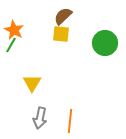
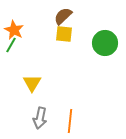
yellow square: moved 3 px right
